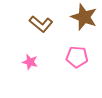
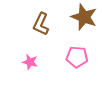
brown L-shape: rotated 75 degrees clockwise
